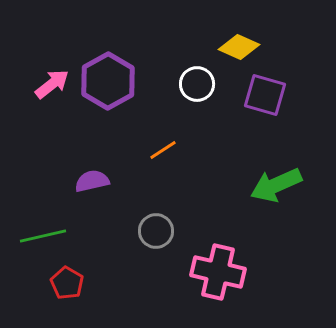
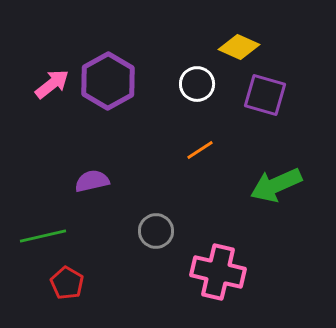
orange line: moved 37 px right
